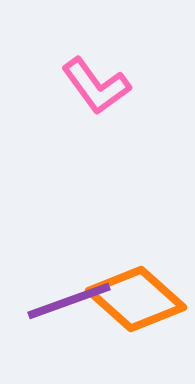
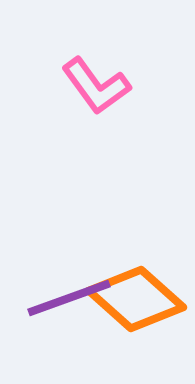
purple line: moved 3 px up
